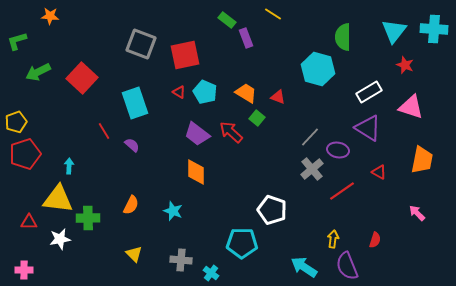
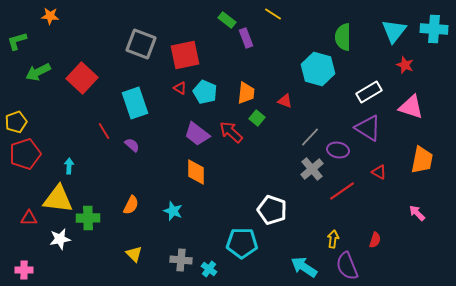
red triangle at (179, 92): moved 1 px right, 4 px up
orange trapezoid at (246, 93): rotated 65 degrees clockwise
red triangle at (278, 97): moved 7 px right, 4 px down
red triangle at (29, 222): moved 4 px up
cyan cross at (211, 273): moved 2 px left, 4 px up
